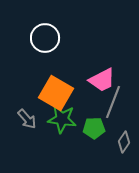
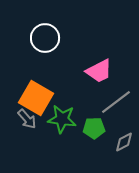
pink trapezoid: moved 3 px left, 9 px up
orange square: moved 20 px left, 5 px down
gray line: moved 3 px right; rotated 32 degrees clockwise
gray diamond: rotated 30 degrees clockwise
